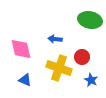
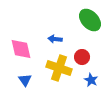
green ellipse: rotated 35 degrees clockwise
blue triangle: rotated 32 degrees clockwise
